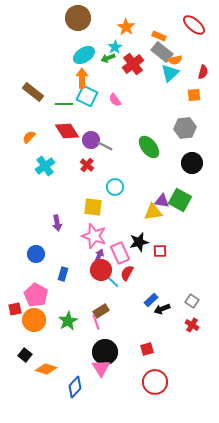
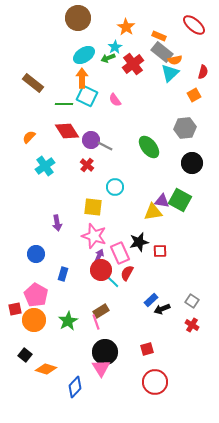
brown rectangle at (33, 92): moved 9 px up
orange square at (194, 95): rotated 24 degrees counterclockwise
